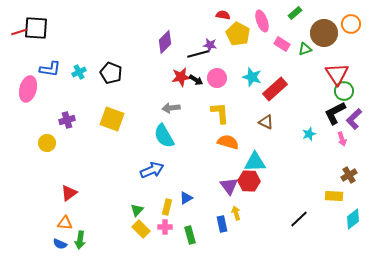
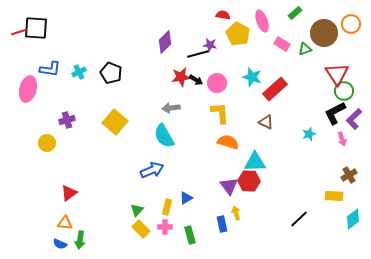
pink circle at (217, 78): moved 5 px down
yellow square at (112, 119): moved 3 px right, 3 px down; rotated 20 degrees clockwise
